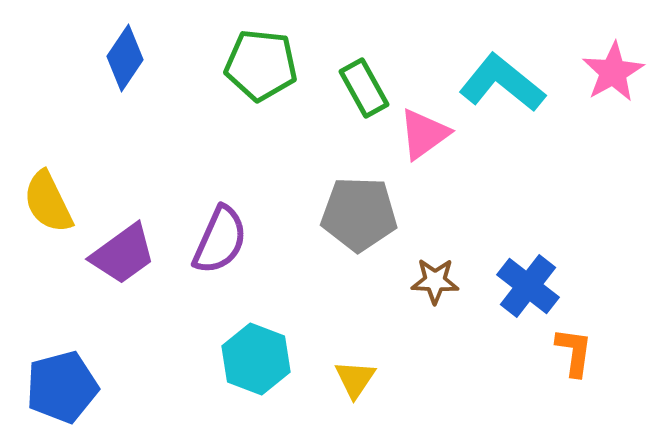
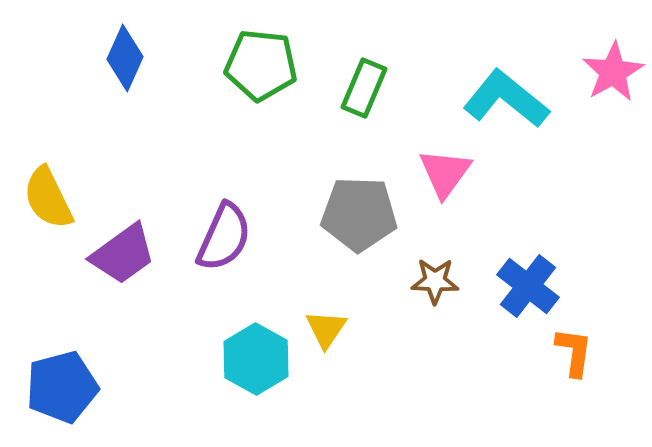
blue diamond: rotated 10 degrees counterclockwise
cyan L-shape: moved 4 px right, 16 px down
green rectangle: rotated 52 degrees clockwise
pink triangle: moved 21 px right, 39 px down; rotated 18 degrees counterclockwise
yellow semicircle: moved 4 px up
purple semicircle: moved 4 px right, 3 px up
cyan hexagon: rotated 8 degrees clockwise
yellow triangle: moved 29 px left, 50 px up
